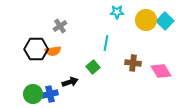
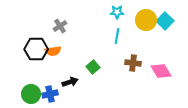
cyan line: moved 11 px right, 7 px up
green circle: moved 2 px left
